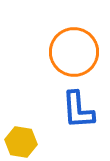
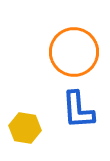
yellow hexagon: moved 4 px right, 14 px up
